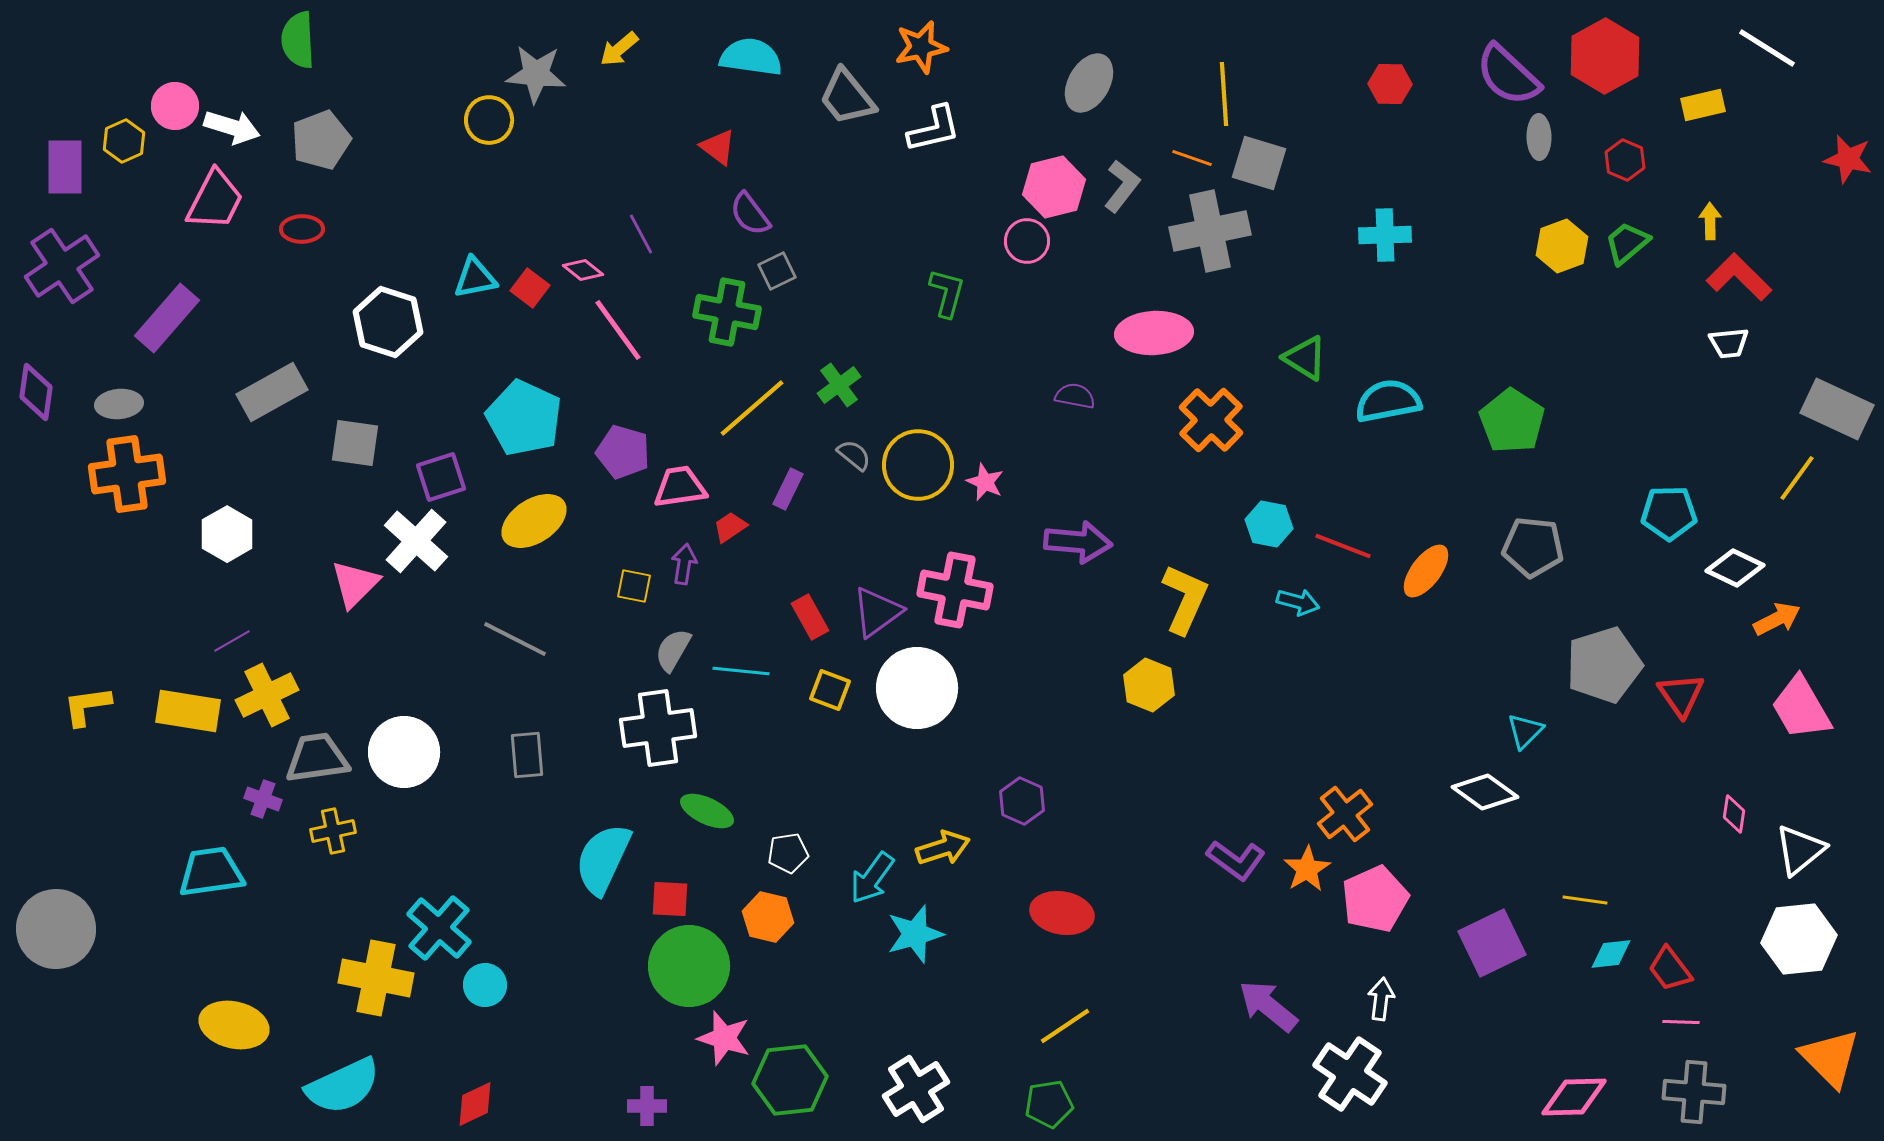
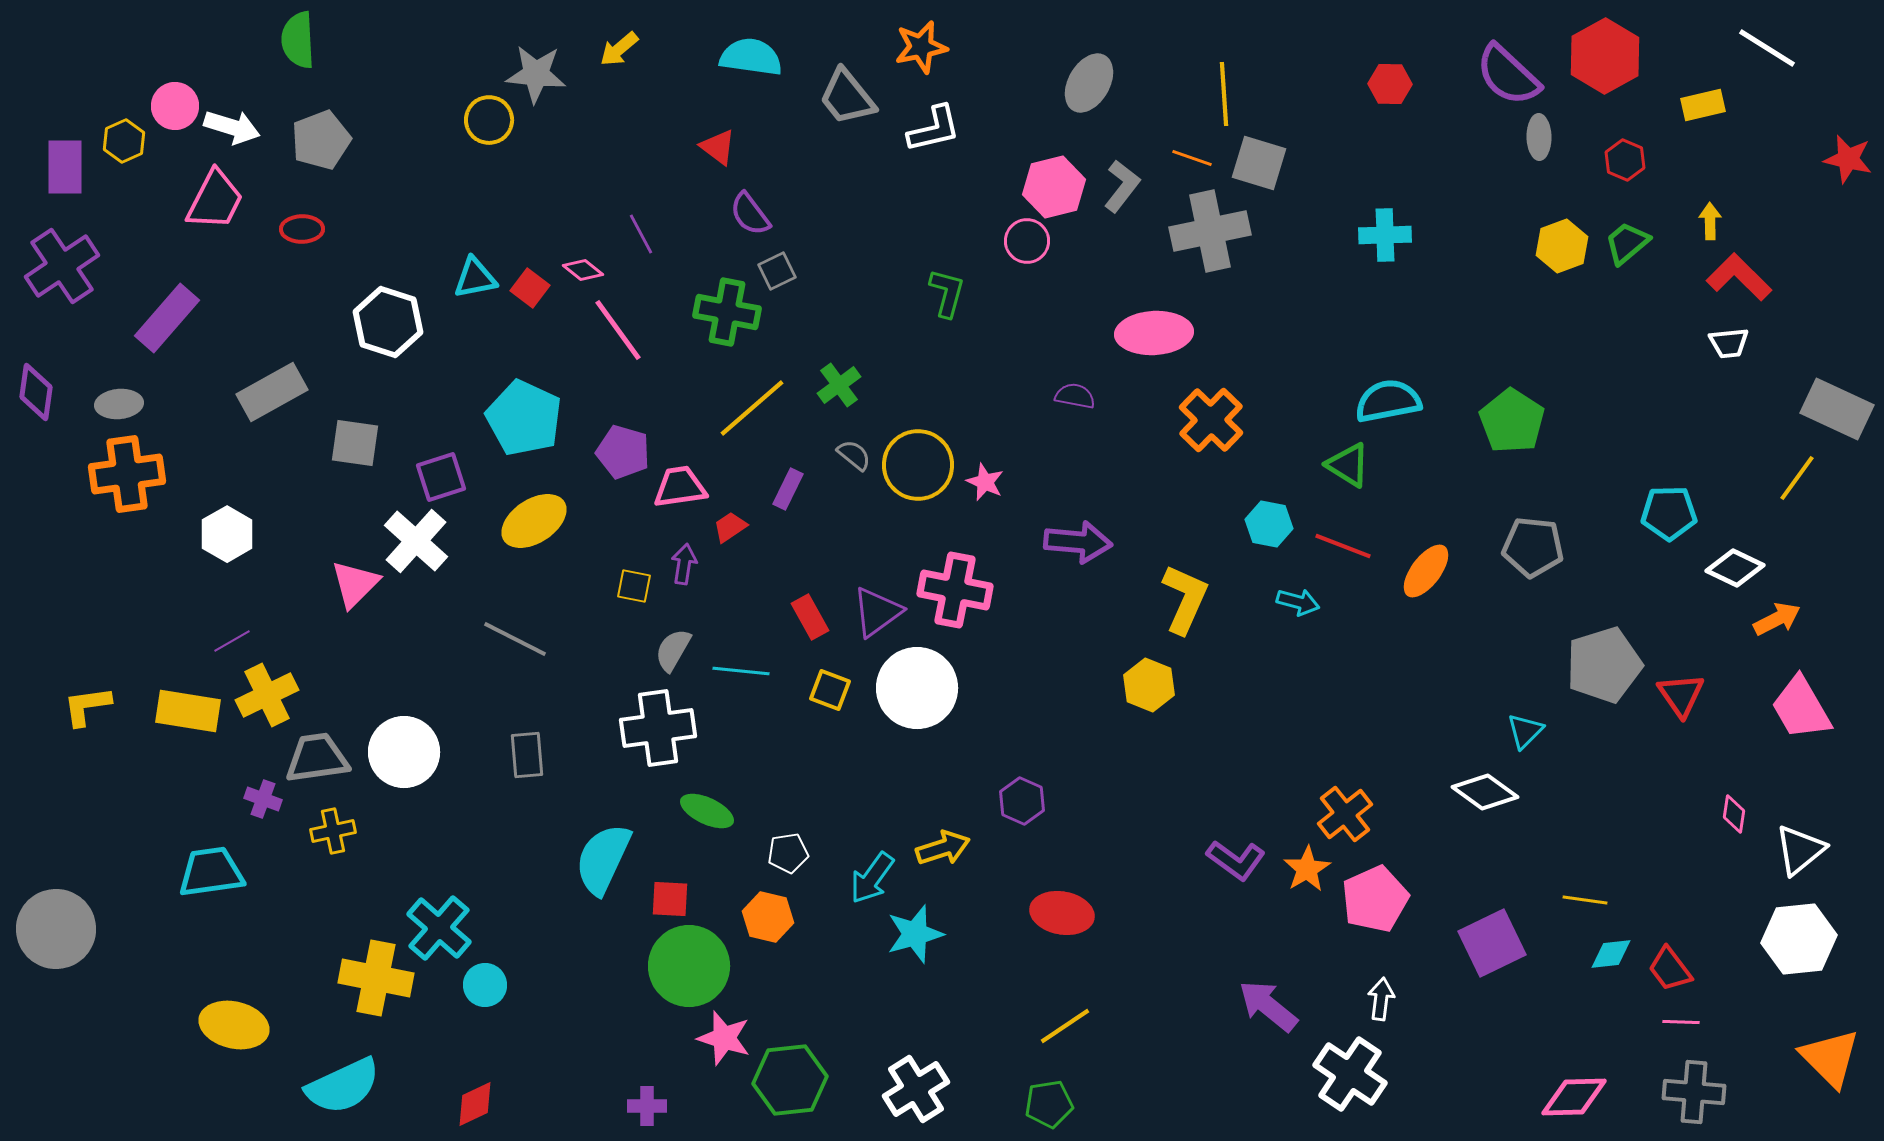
green triangle at (1305, 358): moved 43 px right, 107 px down
